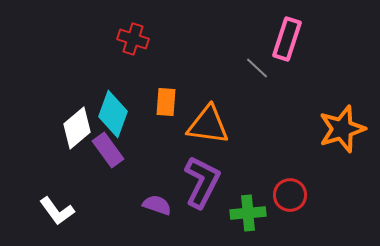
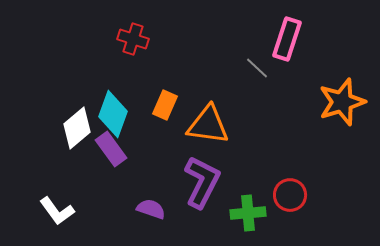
orange rectangle: moved 1 px left, 3 px down; rotated 20 degrees clockwise
orange star: moved 27 px up
purple rectangle: moved 3 px right, 1 px up
purple semicircle: moved 6 px left, 4 px down
